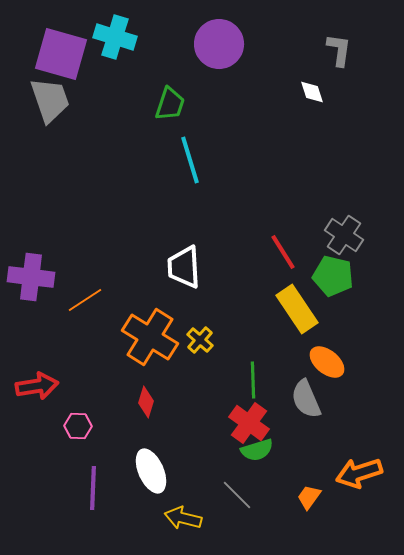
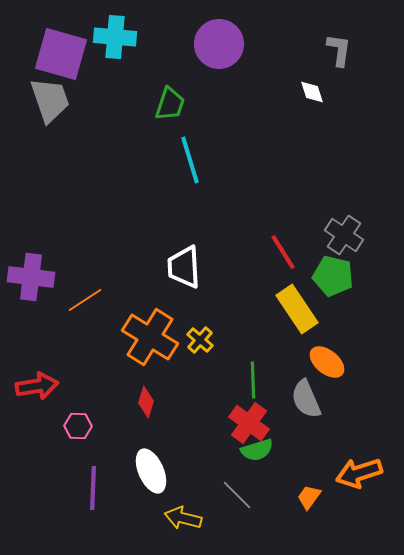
cyan cross: rotated 12 degrees counterclockwise
